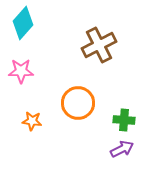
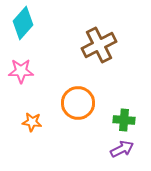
orange star: moved 1 px down
